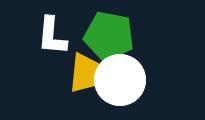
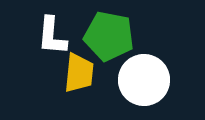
yellow trapezoid: moved 6 px left
white circle: moved 24 px right
